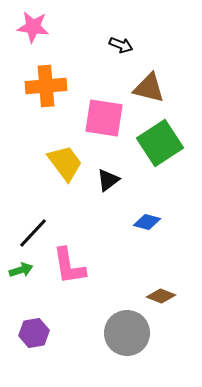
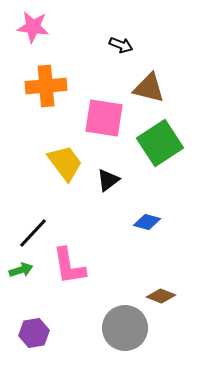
gray circle: moved 2 px left, 5 px up
